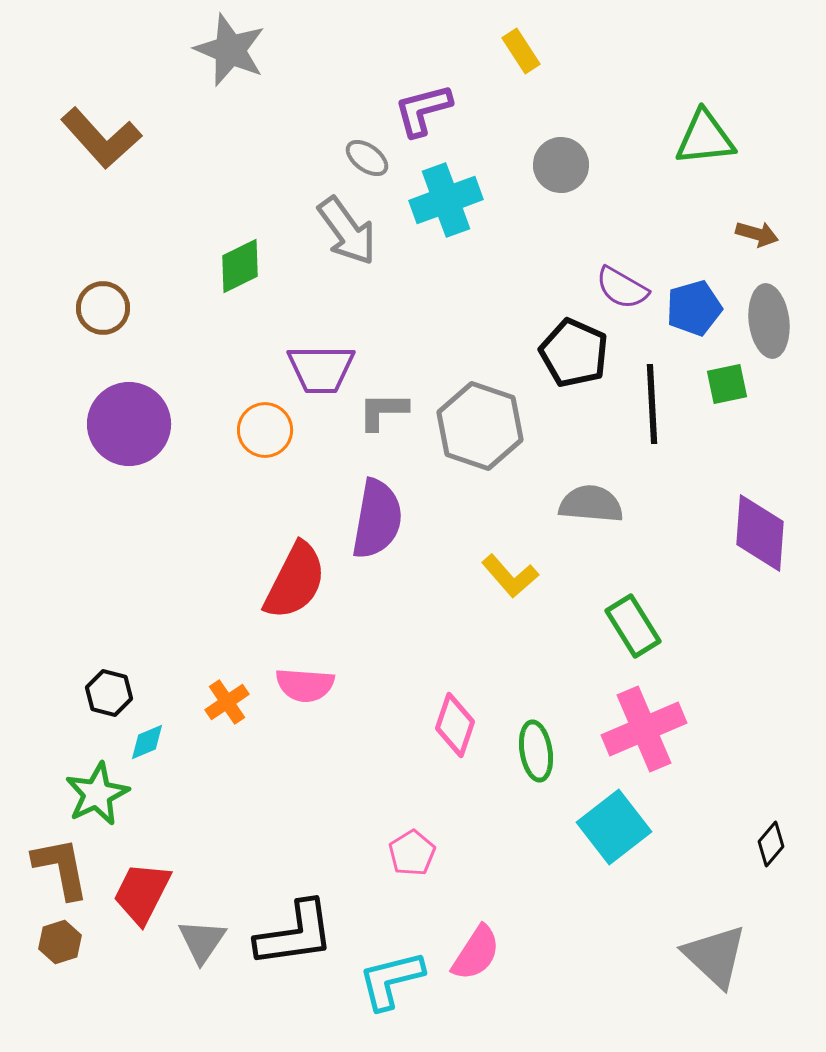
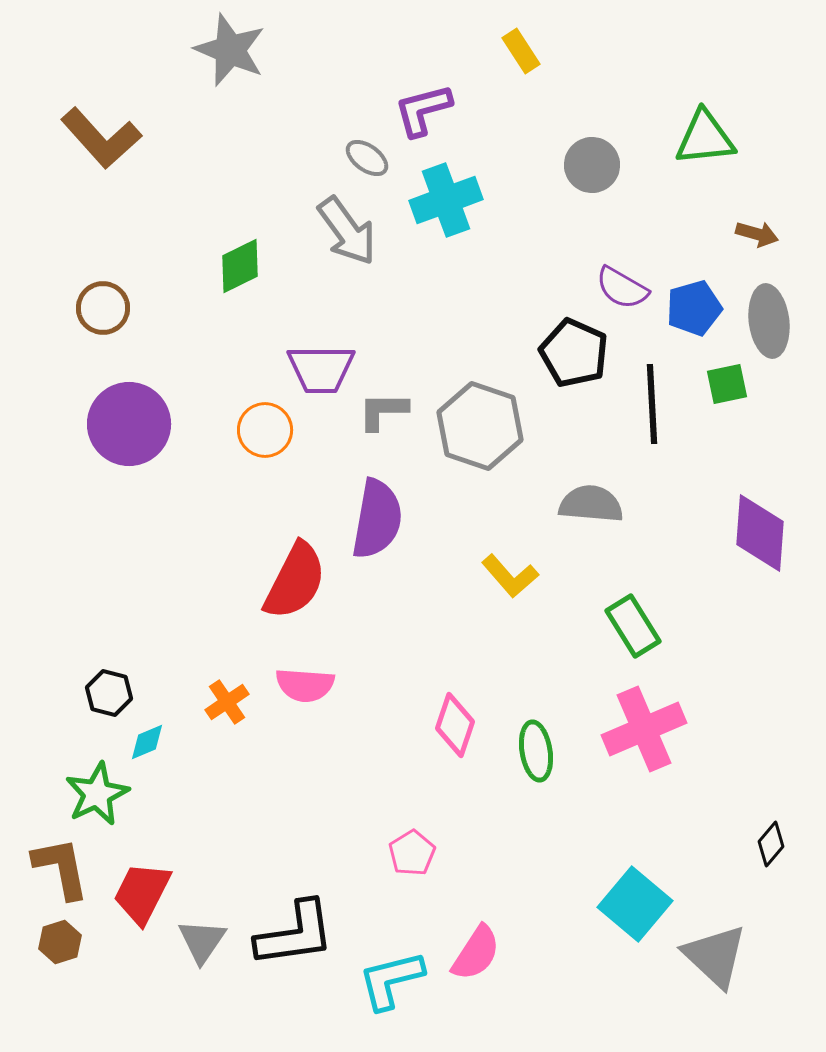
gray circle at (561, 165): moved 31 px right
cyan square at (614, 827): moved 21 px right, 77 px down; rotated 12 degrees counterclockwise
